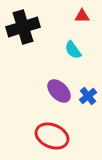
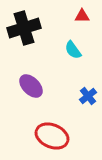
black cross: moved 1 px right, 1 px down
purple ellipse: moved 28 px left, 5 px up
